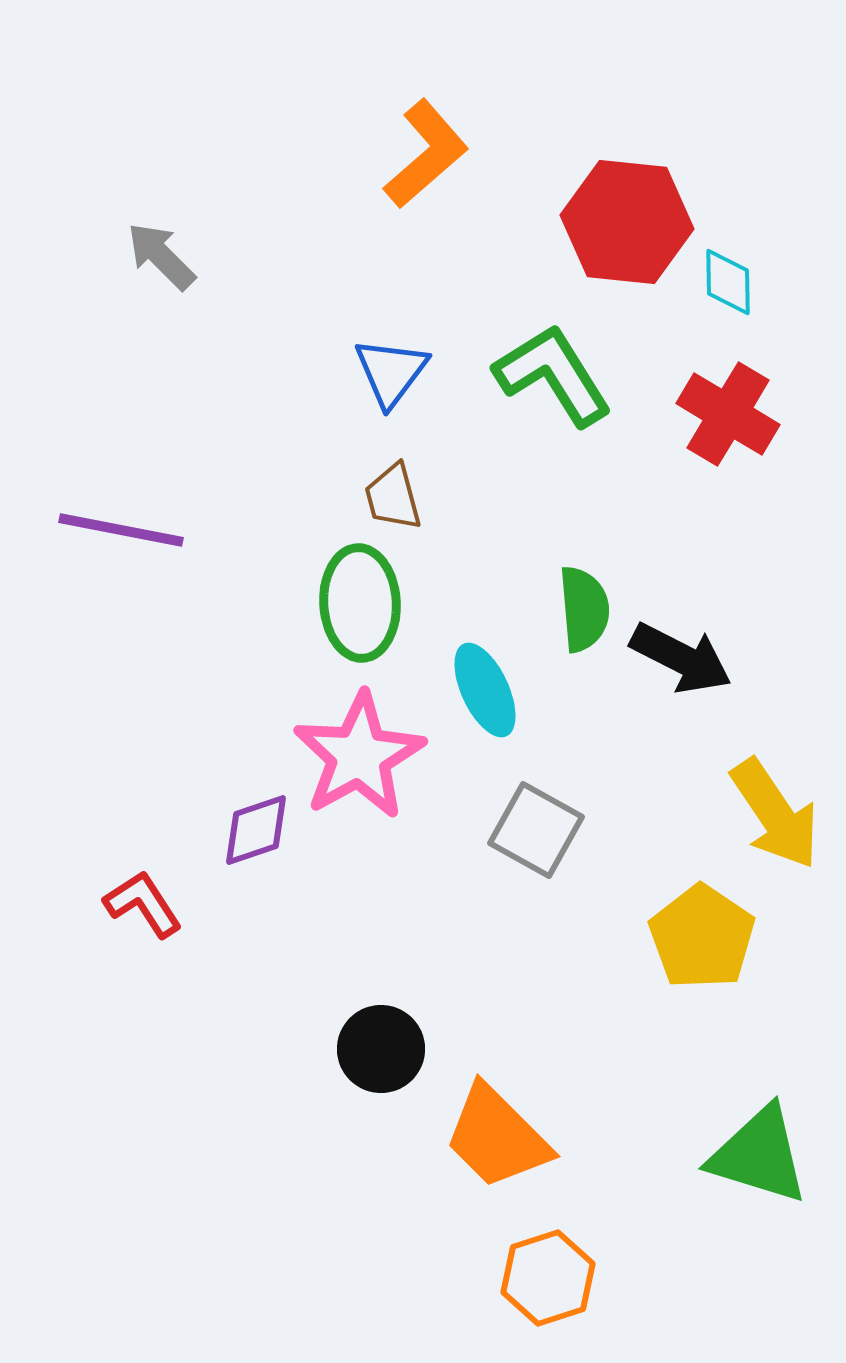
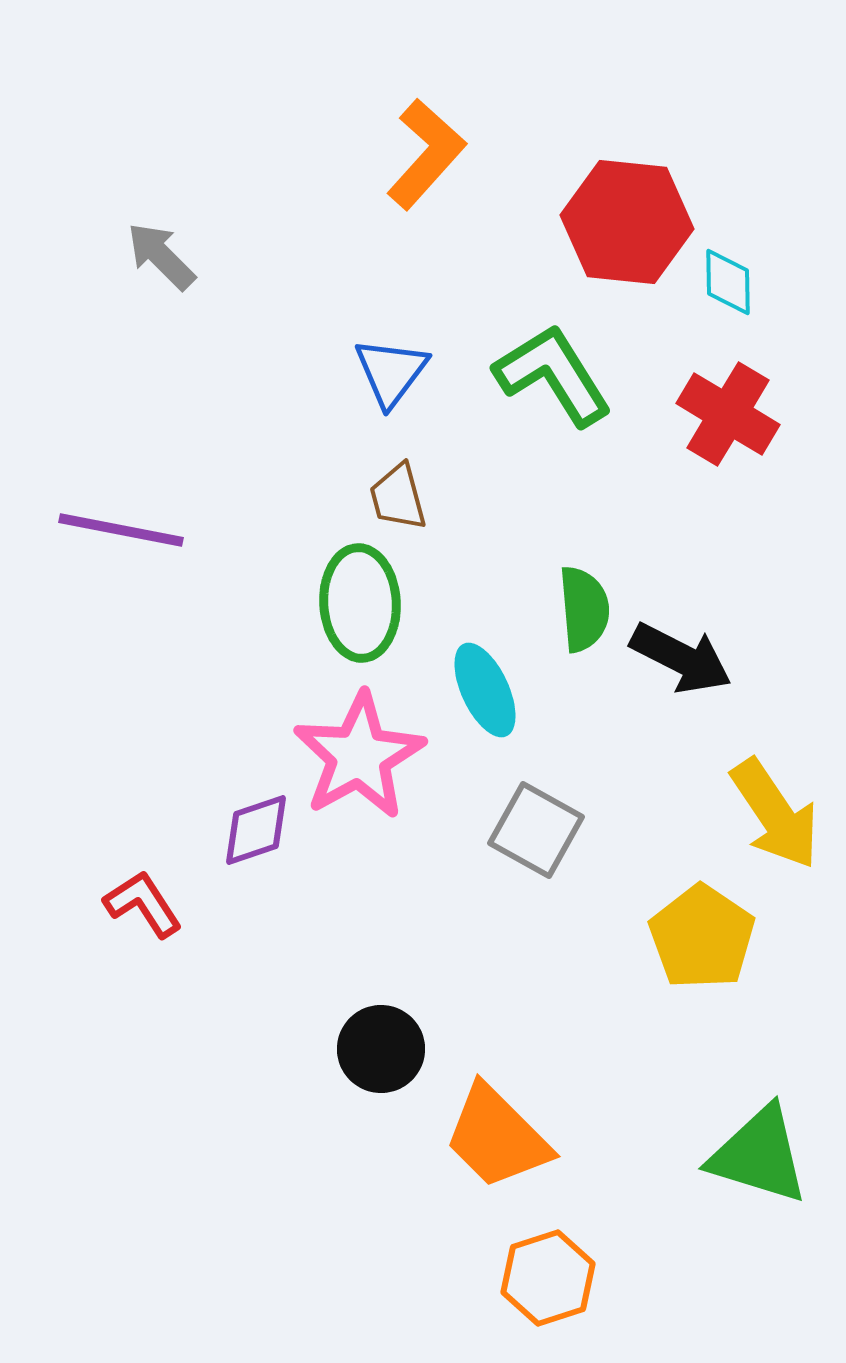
orange L-shape: rotated 7 degrees counterclockwise
brown trapezoid: moved 5 px right
